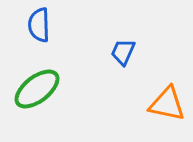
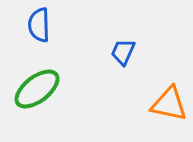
orange triangle: moved 2 px right
